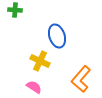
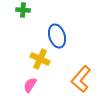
green cross: moved 8 px right
yellow cross: moved 2 px up
pink semicircle: moved 4 px left, 2 px up; rotated 91 degrees counterclockwise
